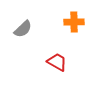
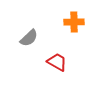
gray semicircle: moved 6 px right, 9 px down
